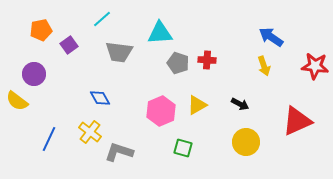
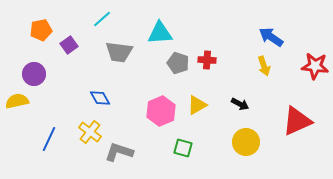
yellow semicircle: rotated 130 degrees clockwise
